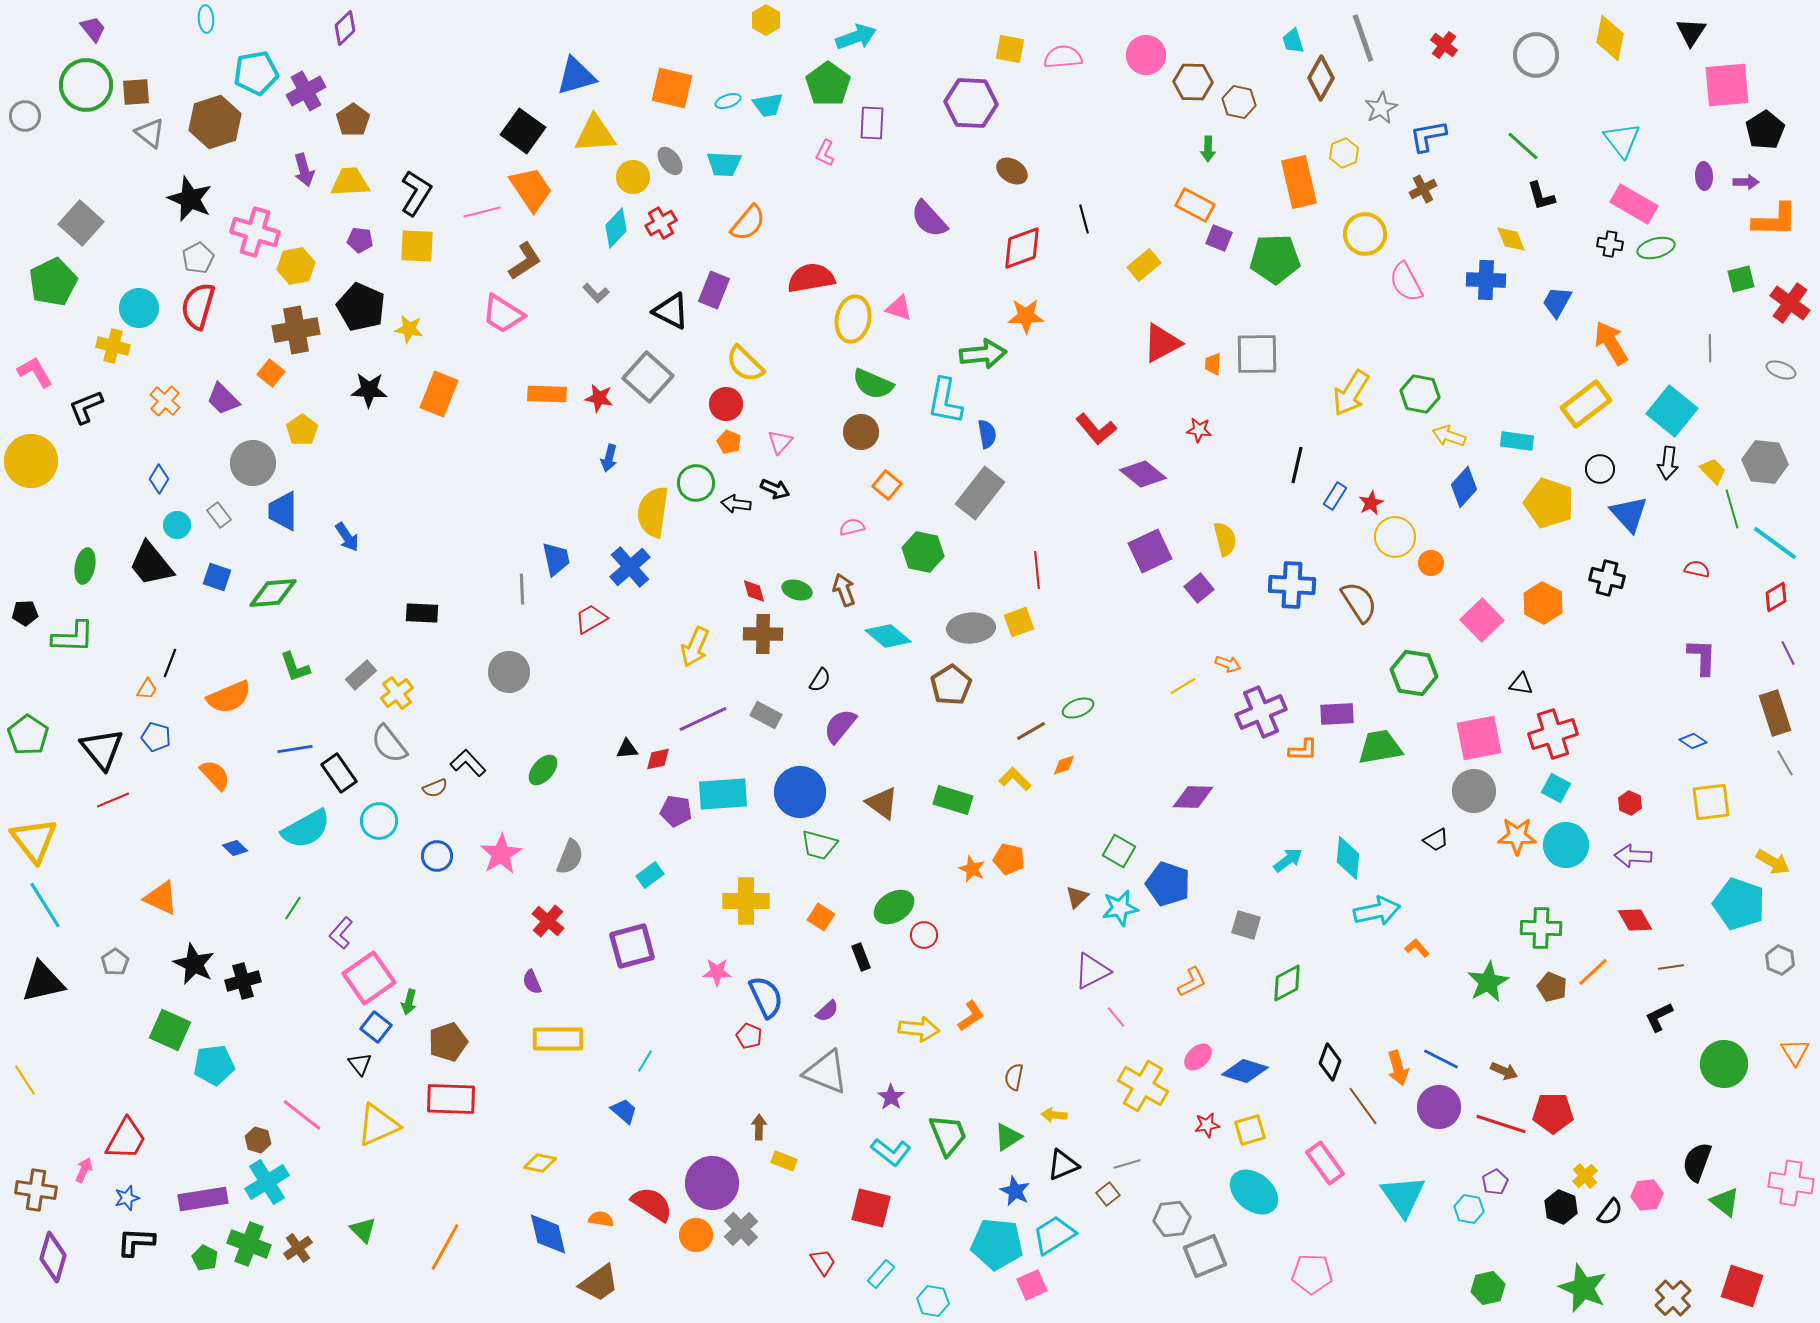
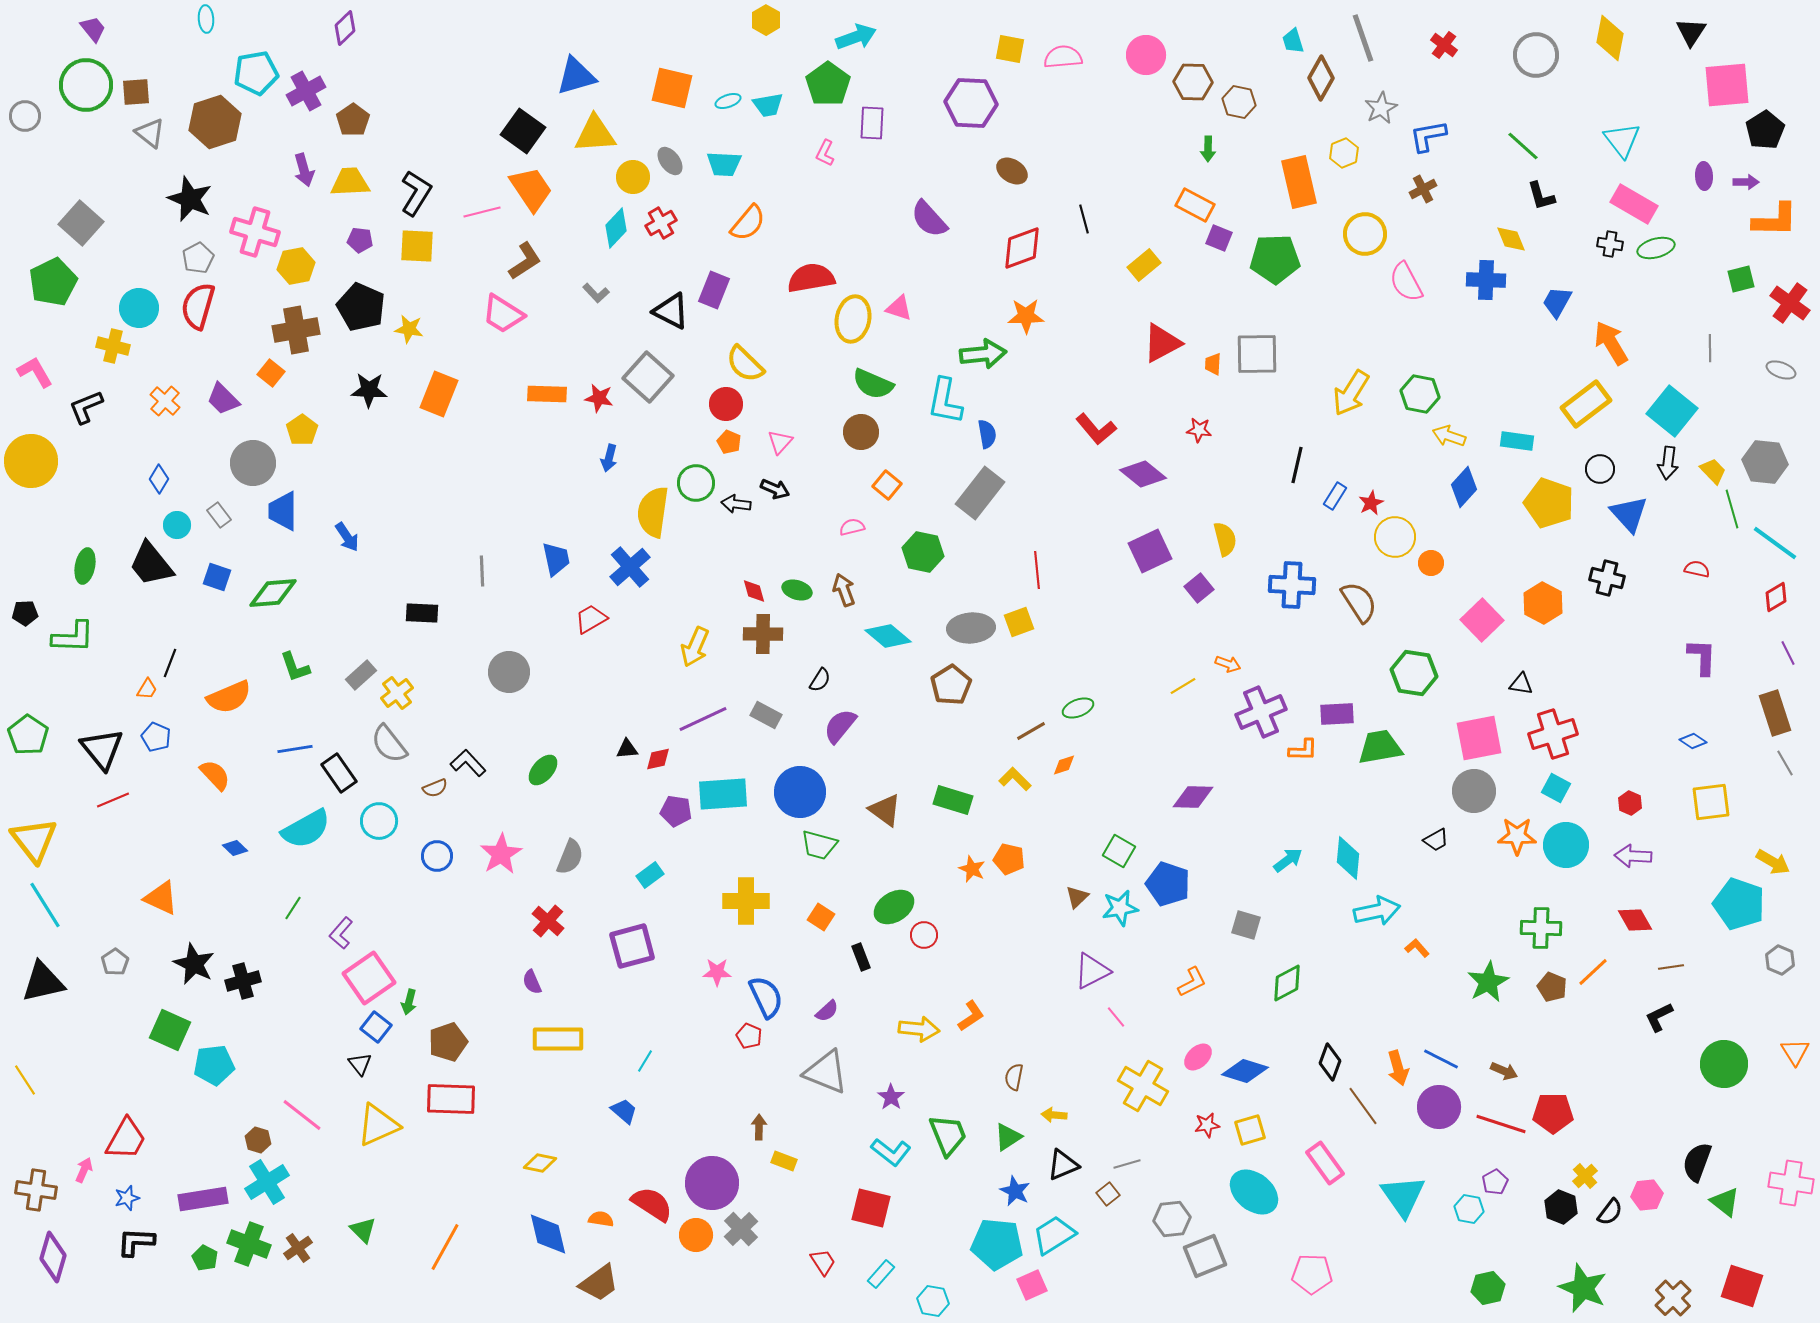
gray line at (522, 589): moved 40 px left, 18 px up
blue pentagon at (156, 737): rotated 8 degrees clockwise
brown triangle at (882, 803): moved 3 px right, 7 px down
